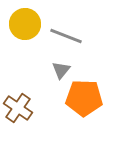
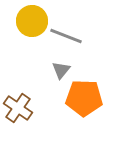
yellow circle: moved 7 px right, 3 px up
